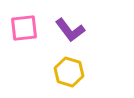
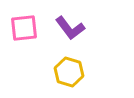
purple L-shape: moved 2 px up
